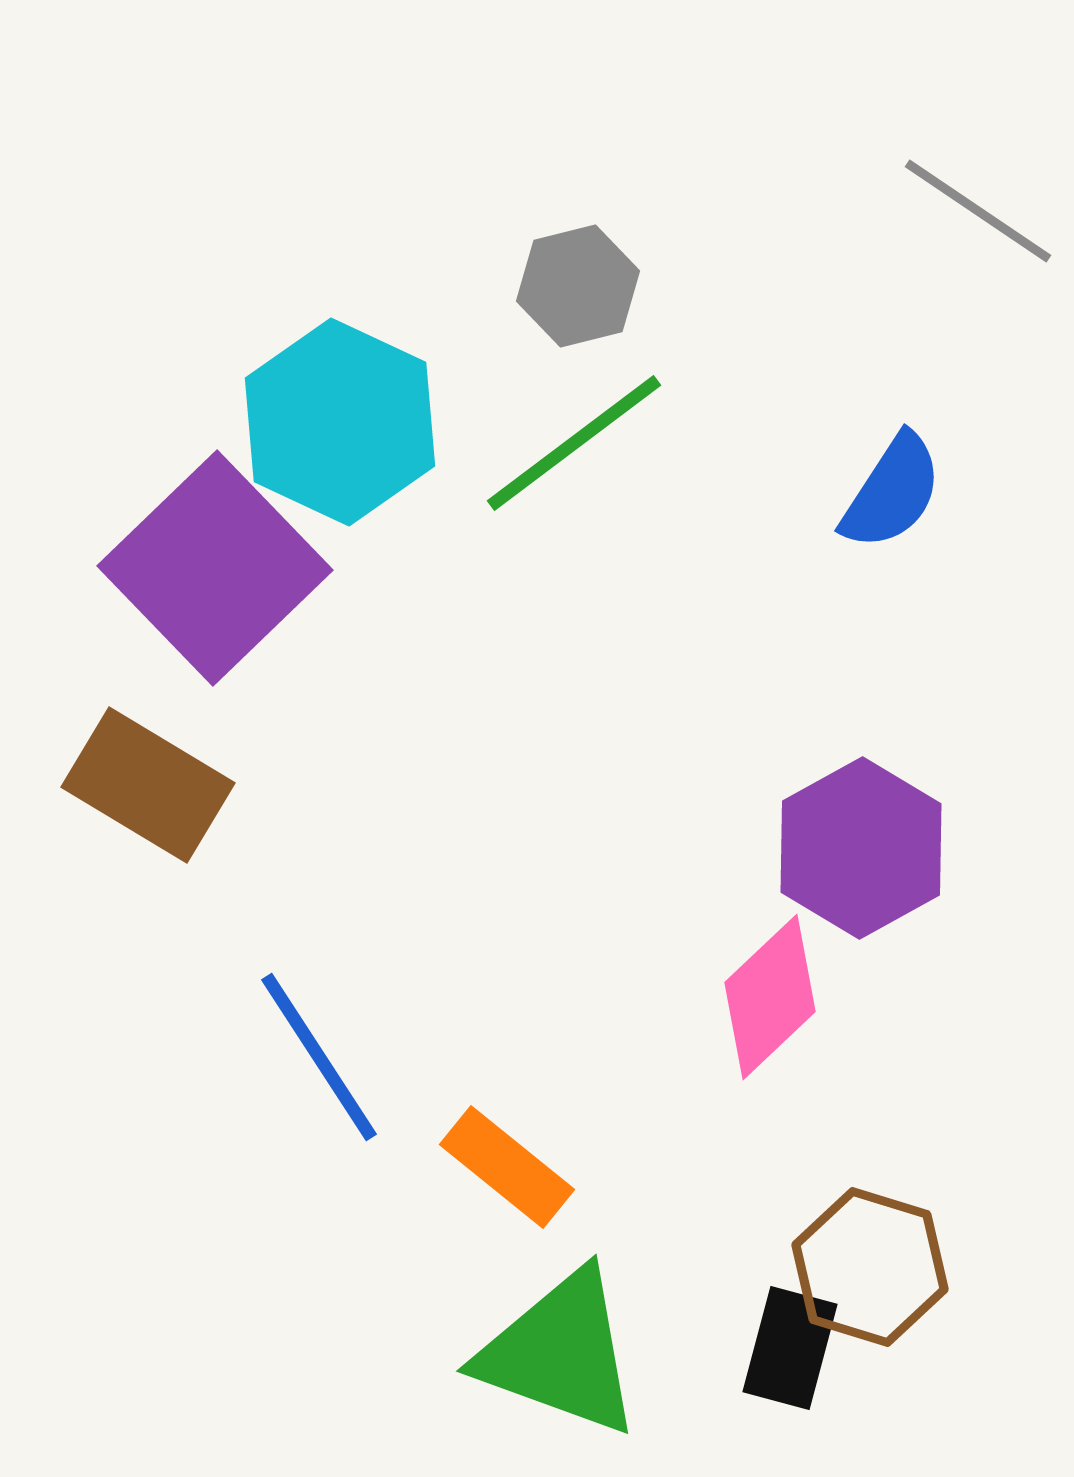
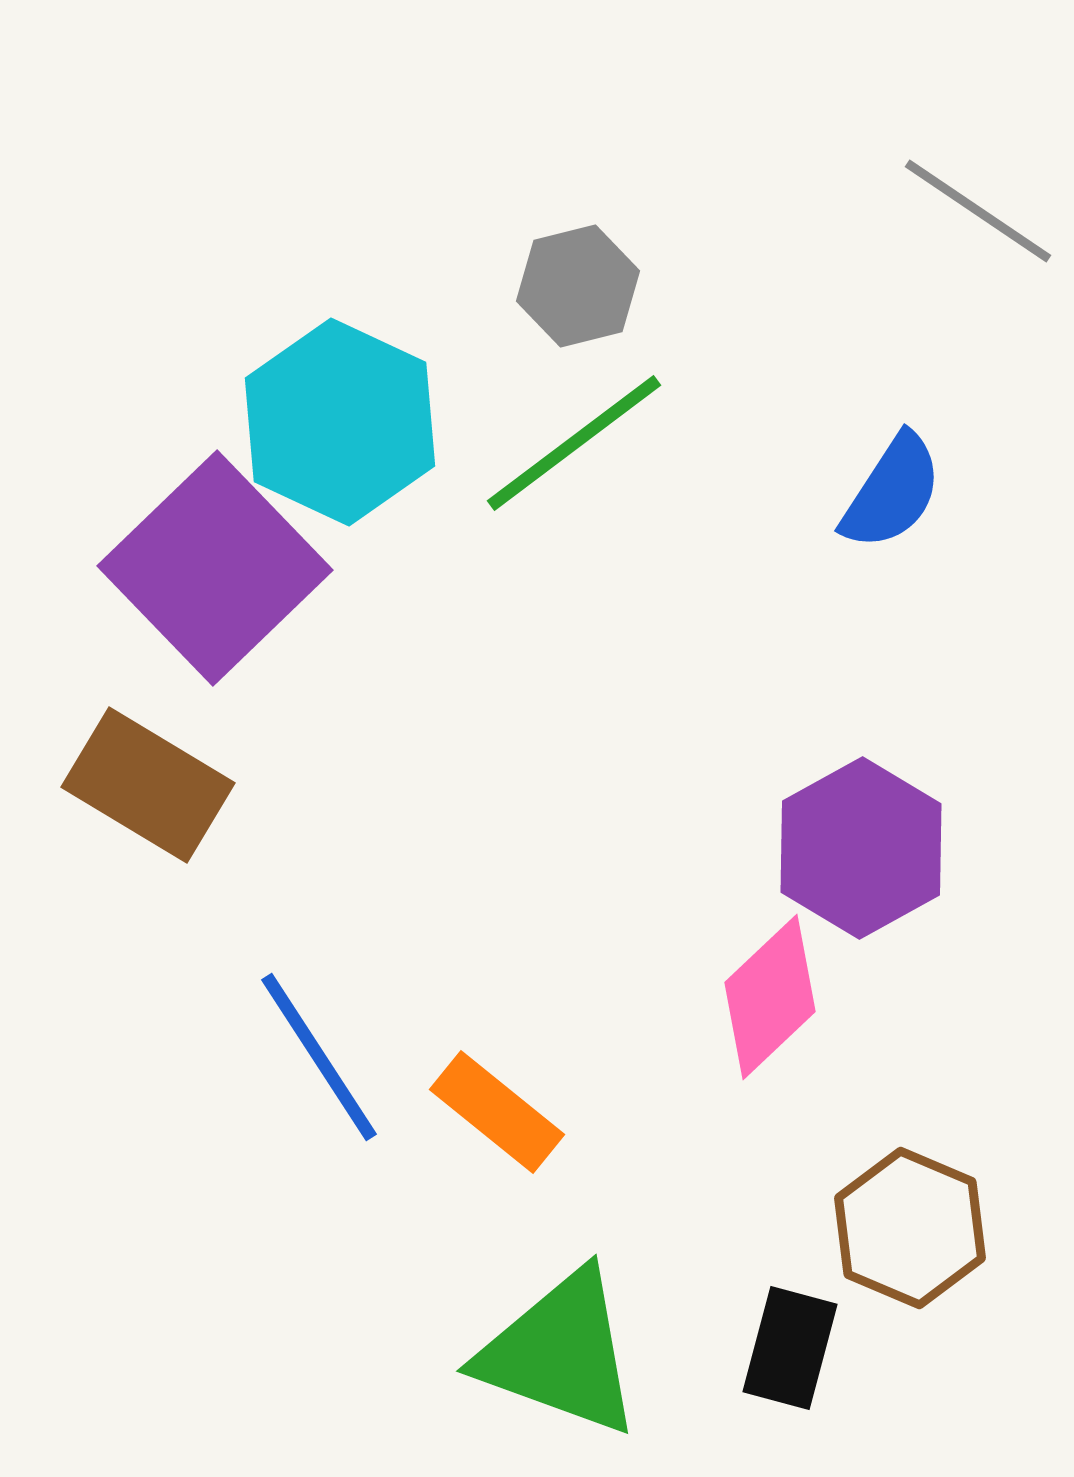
orange rectangle: moved 10 px left, 55 px up
brown hexagon: moved 40 px right, 39 px up; rotated 6 degrees clockwise
